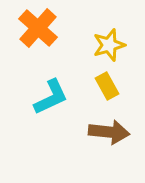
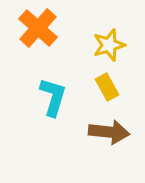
yellow rectangle: moved 1 px down
cyan L-shape: moved 2 px right; rotated 48 degrees counterclockwise
